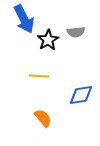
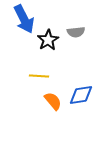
orange semicircle: moved 10 px right, 17 px up
